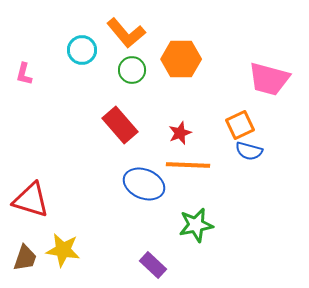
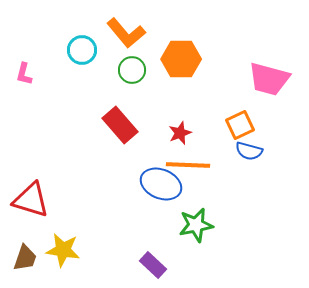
blue ellipse: moved 17 px right
